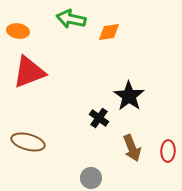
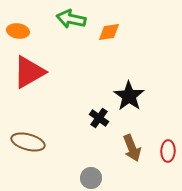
red triangle: rotated 9 degrees counterclockwise
